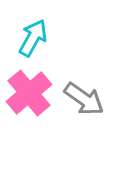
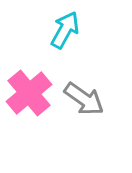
cyan arrow: moved 32 px right, 8 px up
